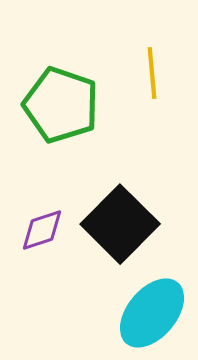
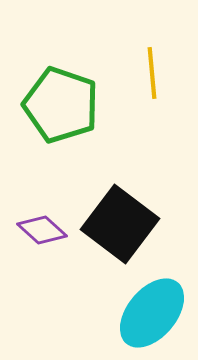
black square: rotated 8 degrees counterclockwise
purple diamond: rotated 60 degrees clockwise
